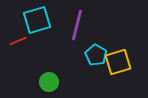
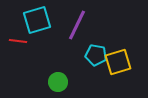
purple line: rotated 12 degrees clockwise
red line: rotated 30 degrees clockwise
cyan pentagon: rotated 20 degrees counterclockwise
green circle: moved 9 px right
